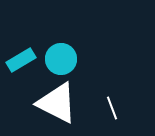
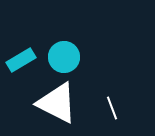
cyan circle: moved 3 px right, 2 px up
